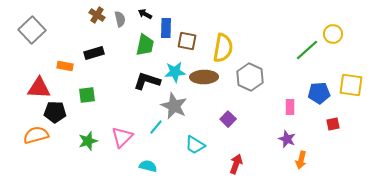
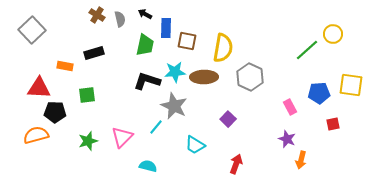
pink rectangle: rotated 28 degrees counterclockwise
